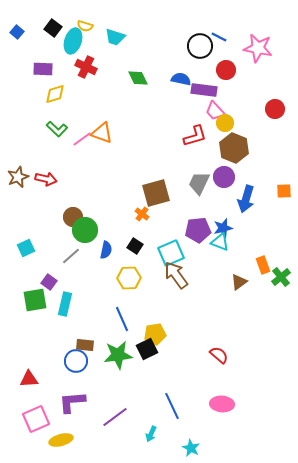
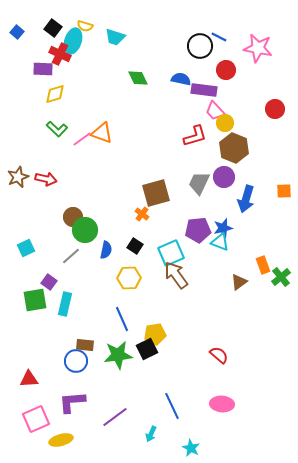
red cross at (86, 67): moved 26 px left, 13 px up
